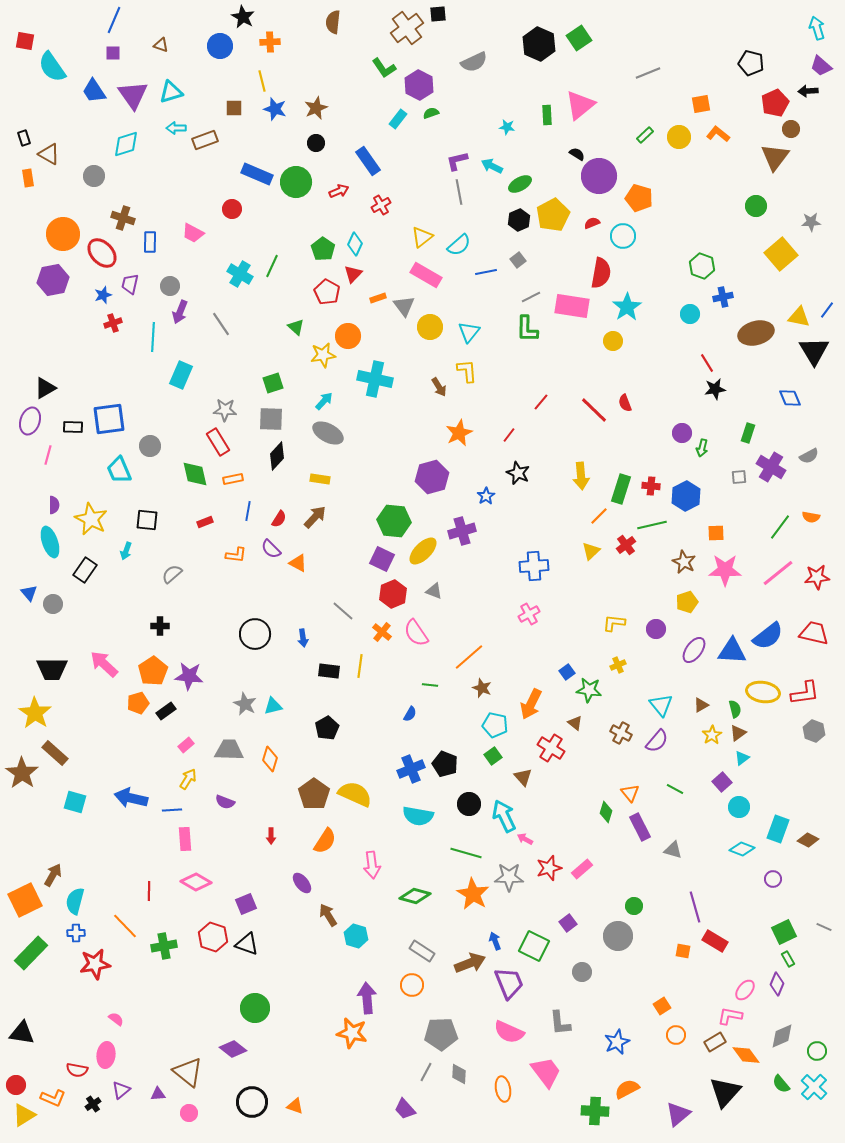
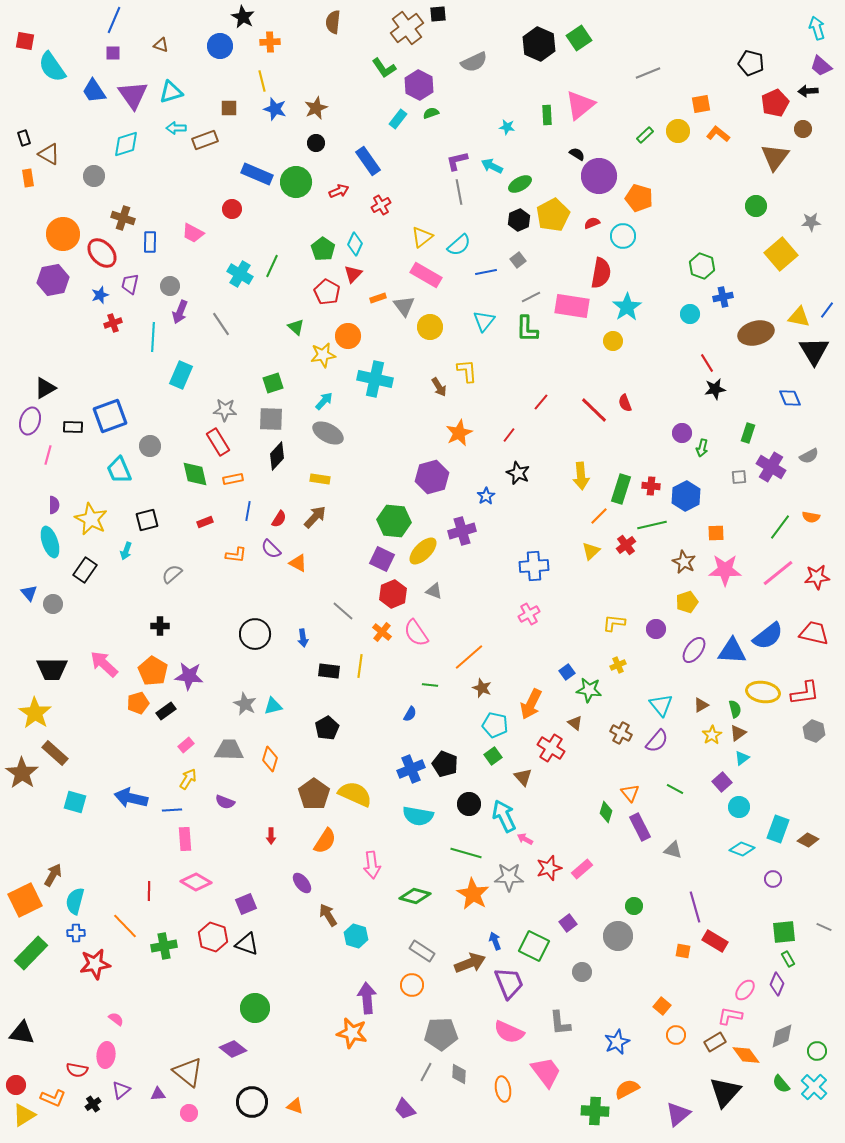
brown square at (234, 108): moved 5 px left
brown circle at (791, 129): moved 12 px right
yellow circle at (679, 137): moved 1 px left, 6 px up
blue star at (103, 295): moved 3 px left
cyan triangle at (469, 332): moved 15 px right, 11 px up
blue square at (109, 419): moved 1 px right, 3 px up; rotated 12 degrees counterclockwise
black square at (147, 520): rotated 20 degrees counterclockwise
orange pentagon at (153, 671): rotated 8 degrees counterclockwise
green square at (784, 932): rotated 20 degrees clockwise
orange square at (662, 1006): rotated 18 degrees counterclockwise
